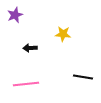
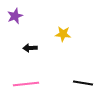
purple star: moved 1 px down
black line: moved 6 px down
